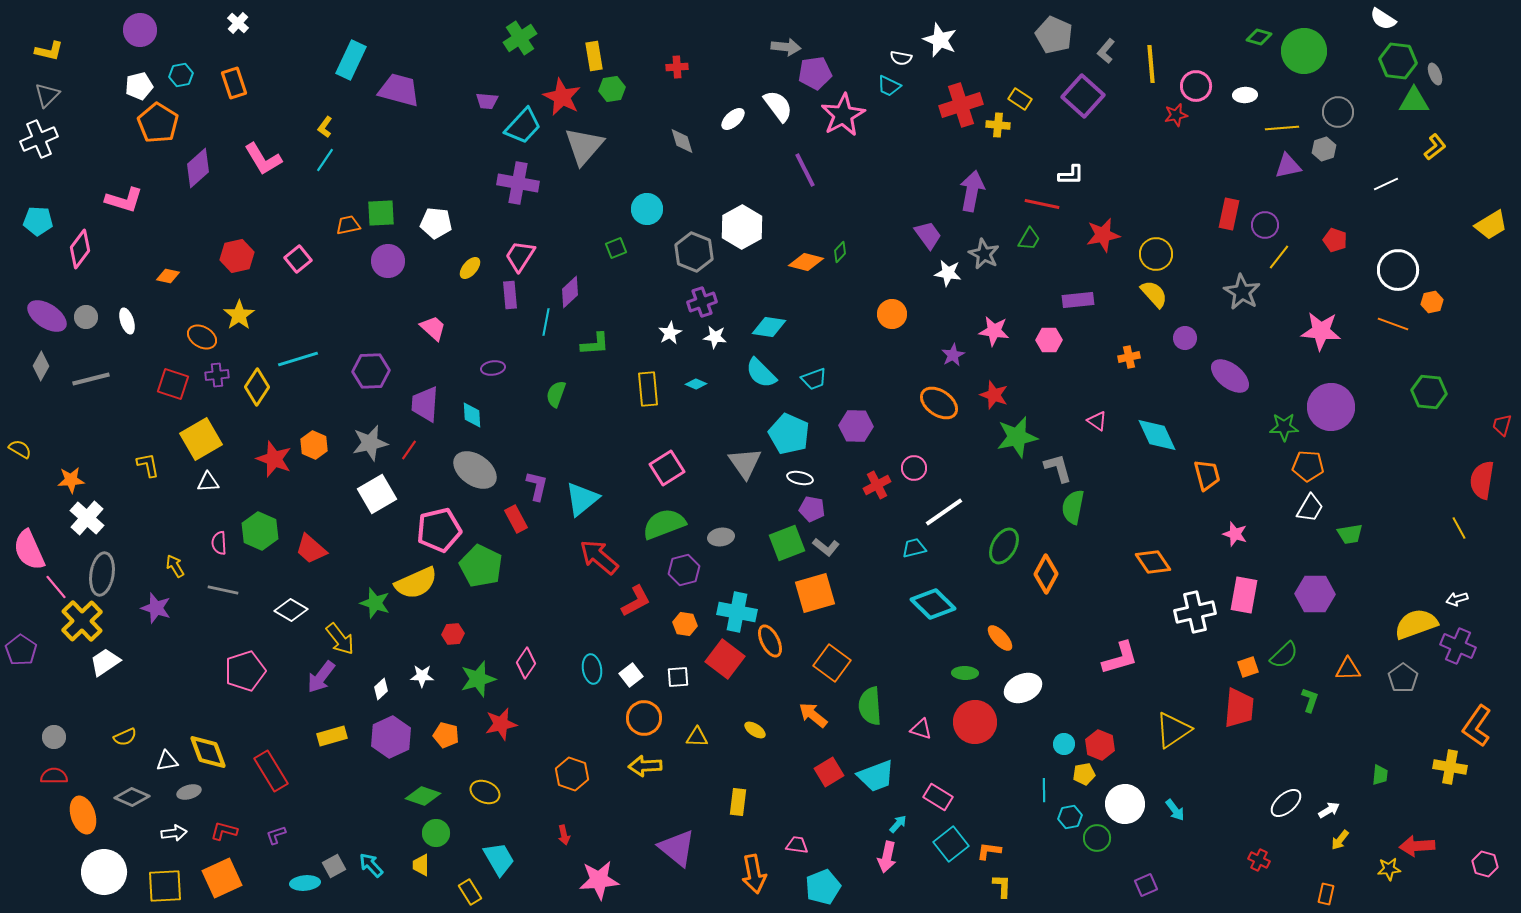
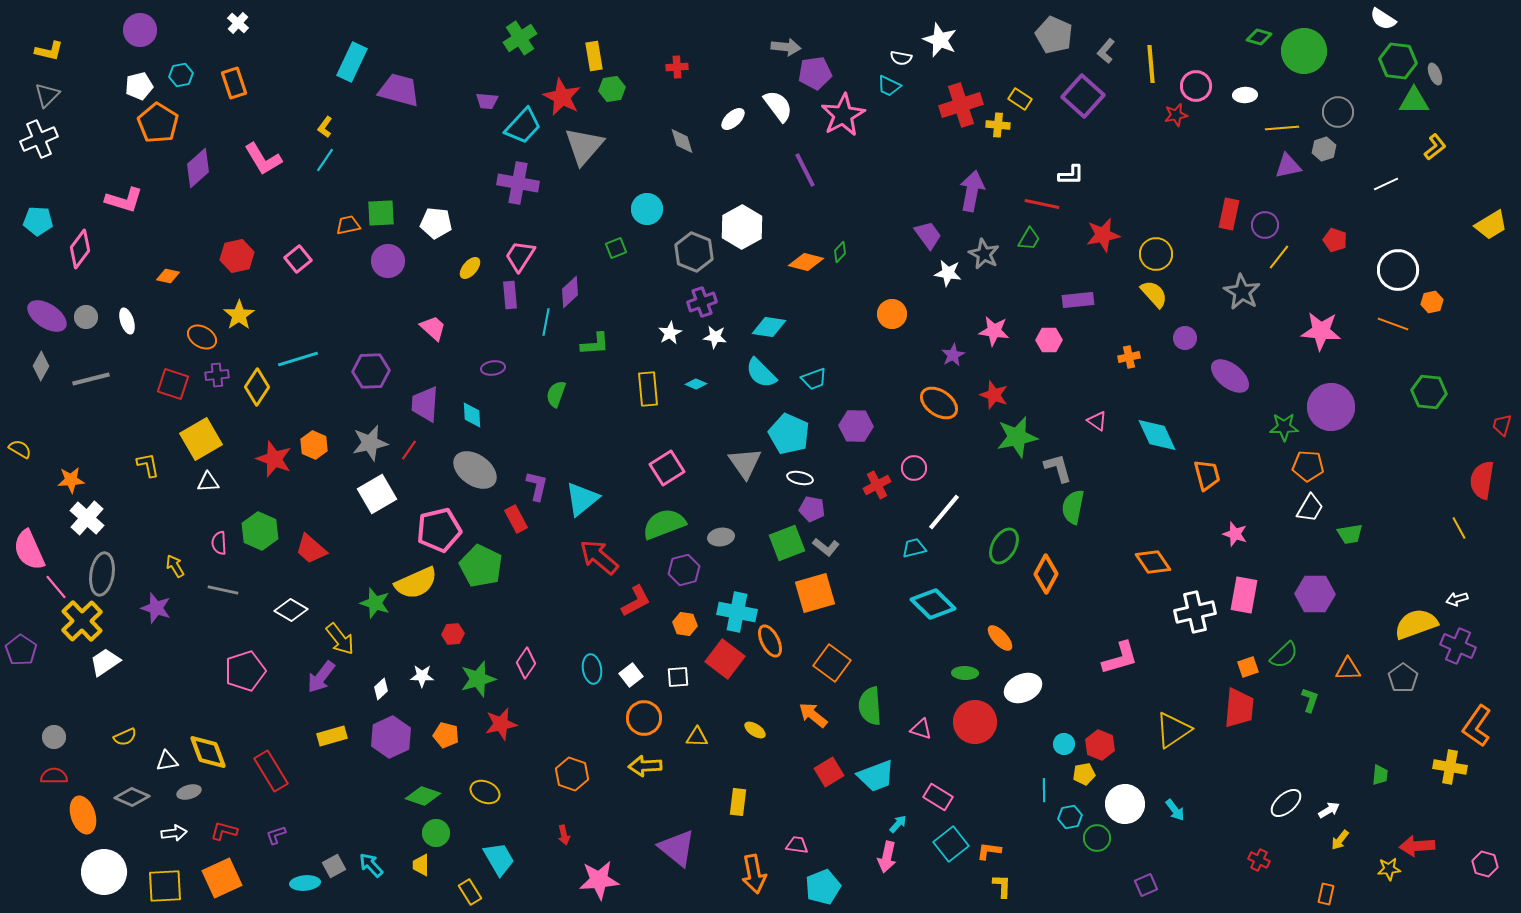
cyan rectangle at (351, 60): moved 1 px right, 2 px down
white line at (944, 512): rotated 15 degrees counterclockwise
